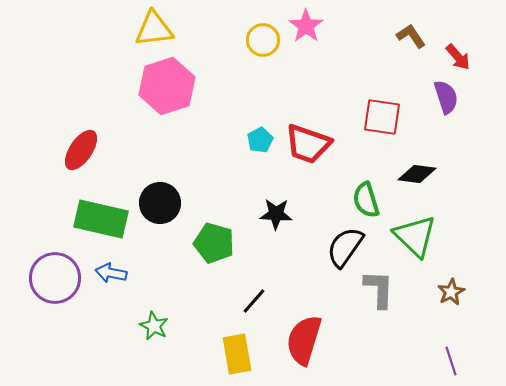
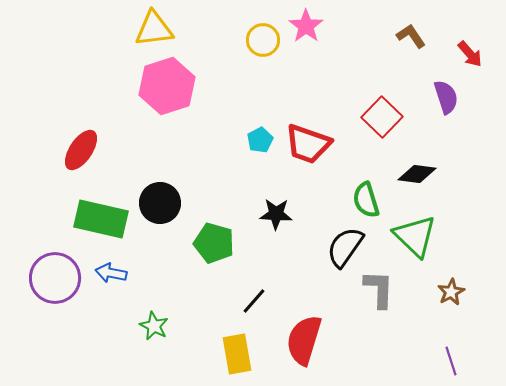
red arrow: moved 12 px right, 3 px up
red square: rotated 36 degrees clockwise
